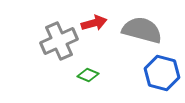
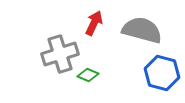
red arrow: rotated 50 degrees counterclockwise
gray cross: moved 1 px right, 13 px down; rotated 6 degrees clockwise
